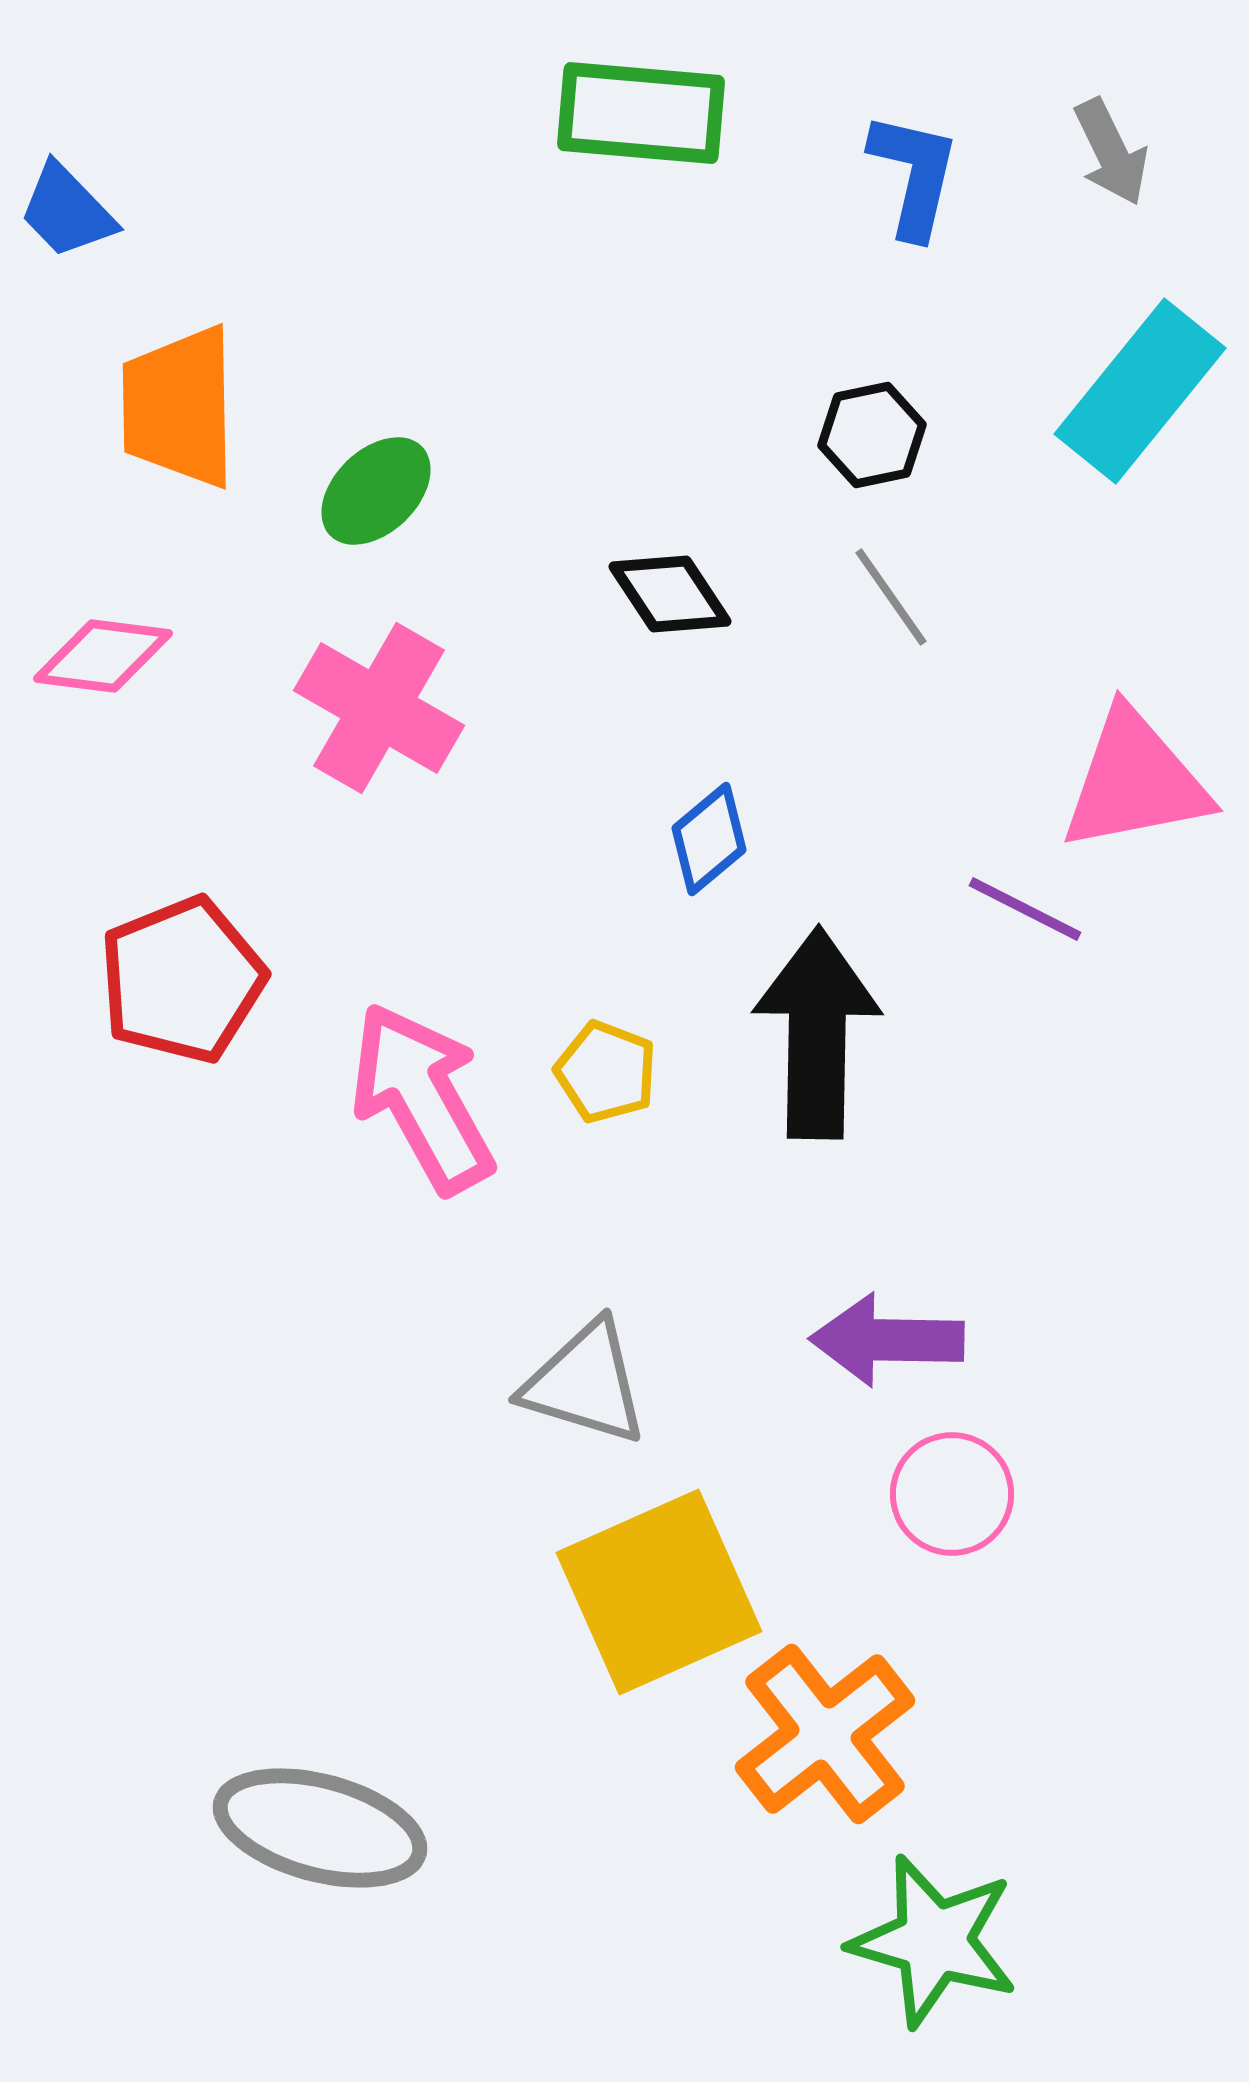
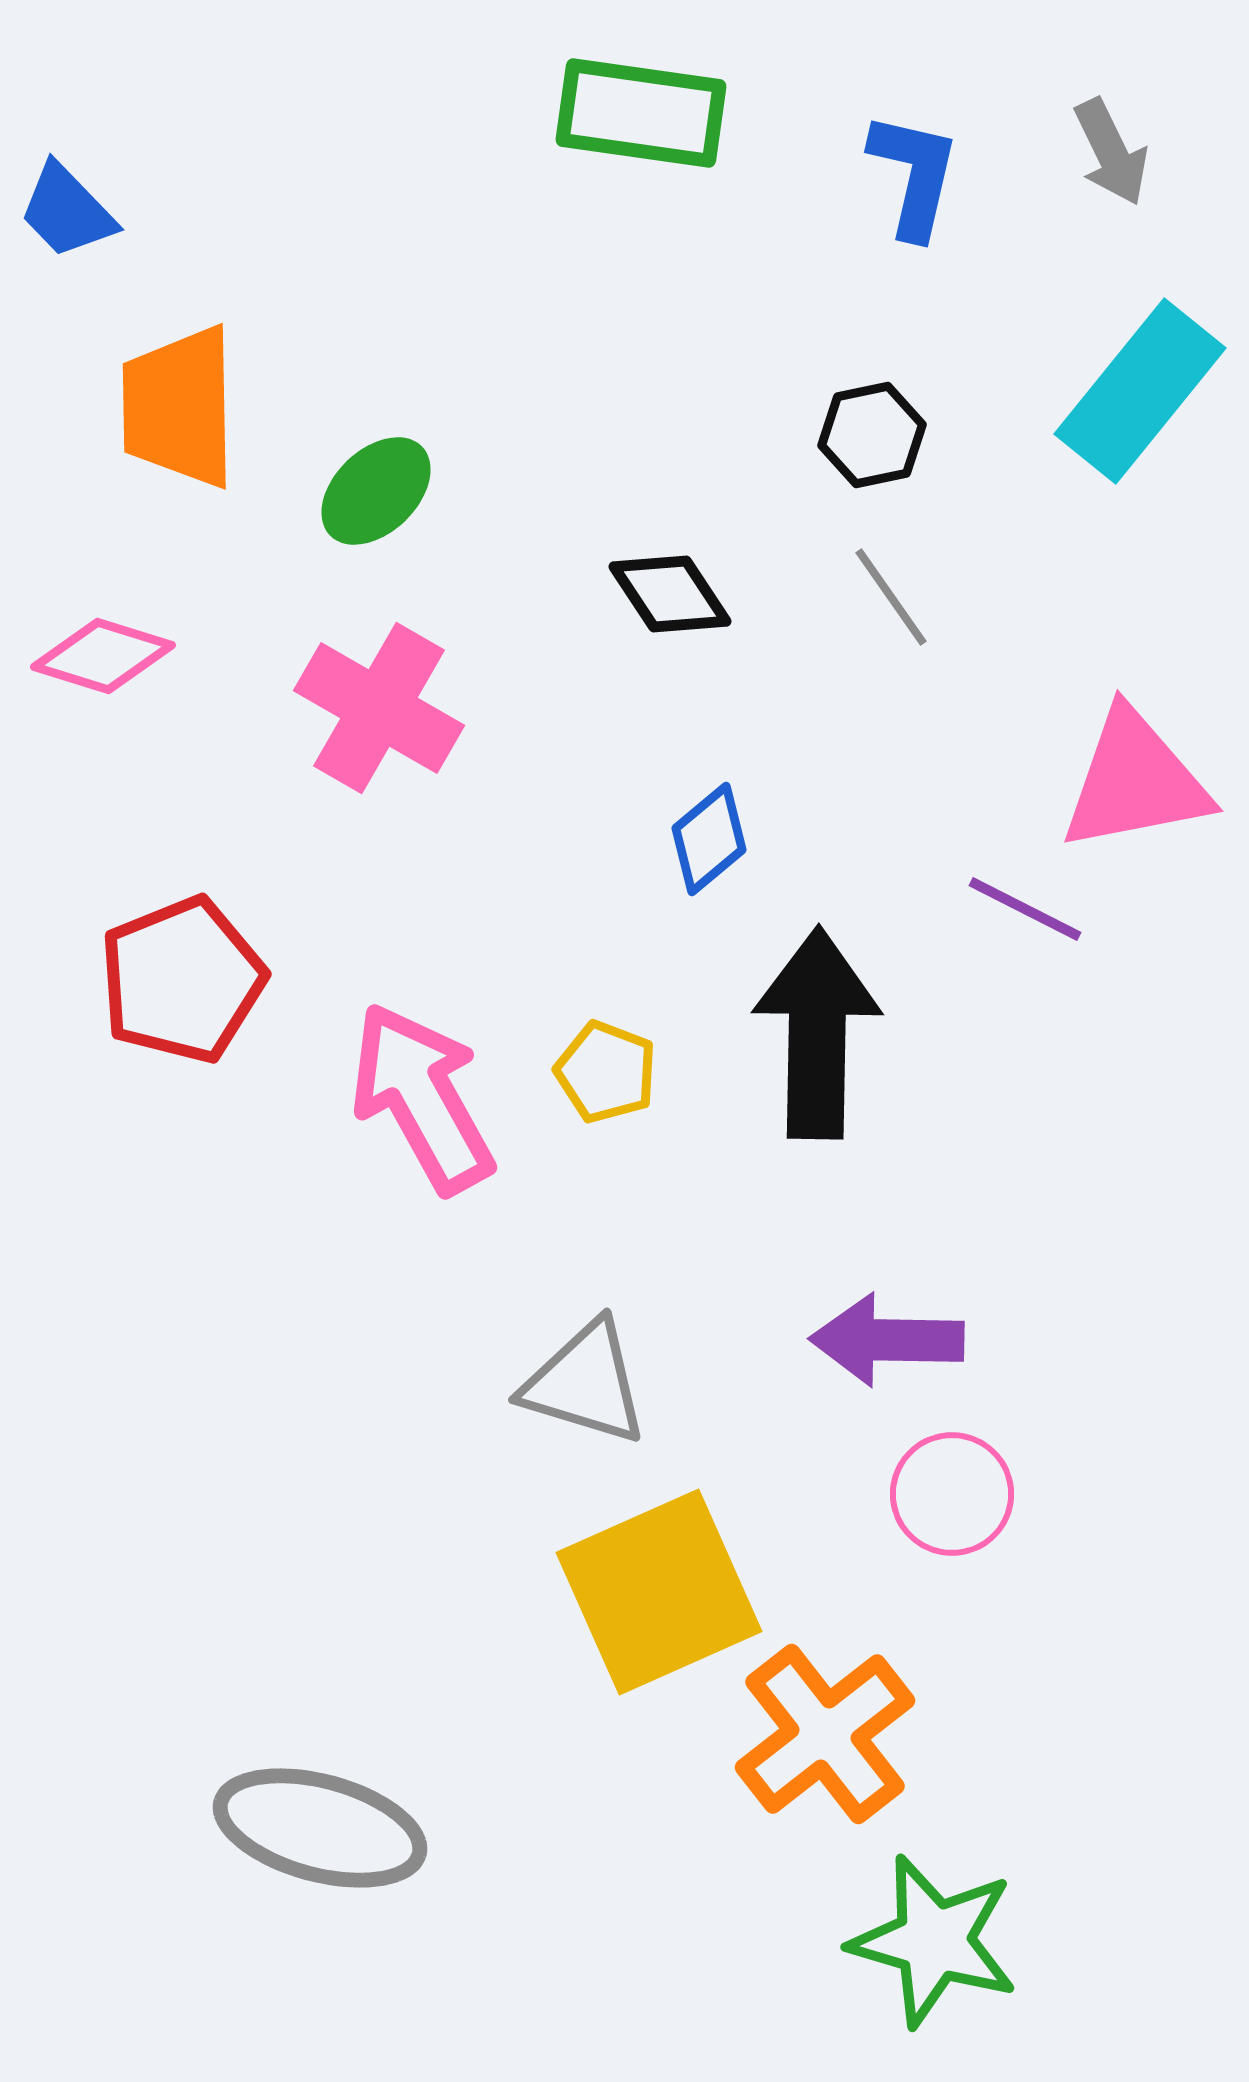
green rectangle: rotated 3 degrees clockwise
pink diamond: rotated 10 degrees clockwise
